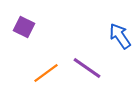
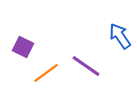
purple square: moved 1 px left, 20 px down
purple line: moved 1 px left, 2 px up
